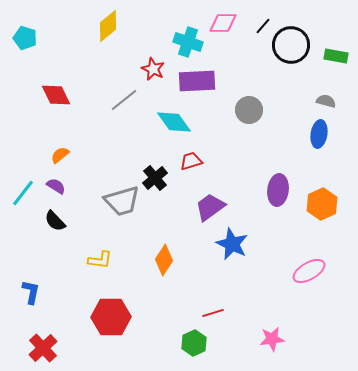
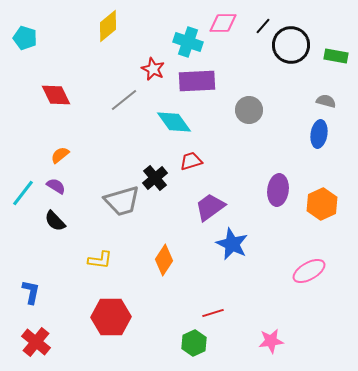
pink star: moved 1 px left, 2 px down
red cross: moved 7 px left, 6 px up; rotated 8 degrees counterclockwise
